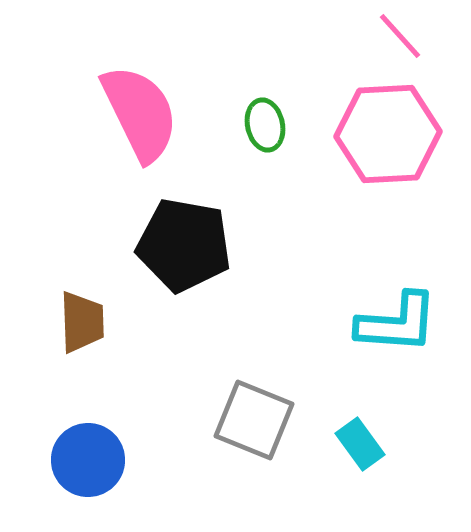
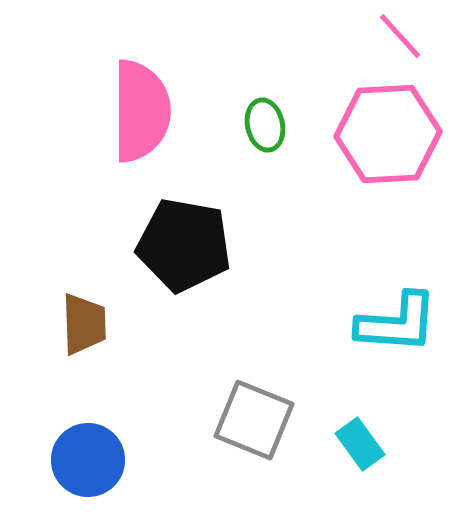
pink semicircle: moved 1 px right, 2 px up; rotated 26 degrees clockwise
brown trapezoid: moved 2 px right, 2 px down
